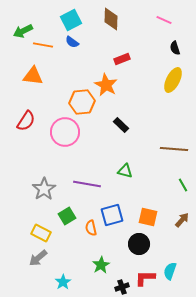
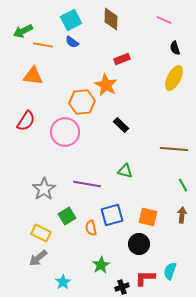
yellow ellipse: moved 1 px right, 2 px up
brown arrow: moved 5 px up; rotated 35 degrees counterclockwise
